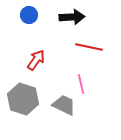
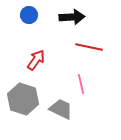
gray trapezoid: moved 3 px left, 4 px down
